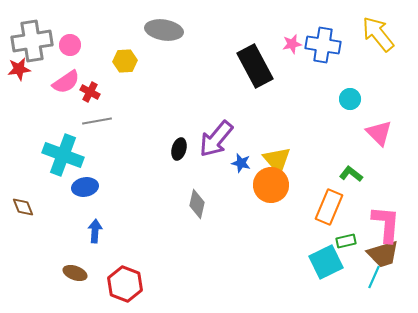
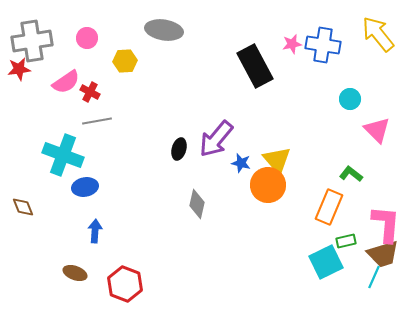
pink circle: moved 17 px right, 7 px up
pink triangle: moved 2 px left, 3 px up
orange circle: moved 3 px left
